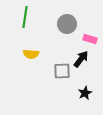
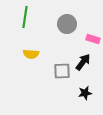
pink rectangle: moved 3 px right
black arrow: moved 2 px right, 3 px down
black star: rotated 16 degrees clockwise
